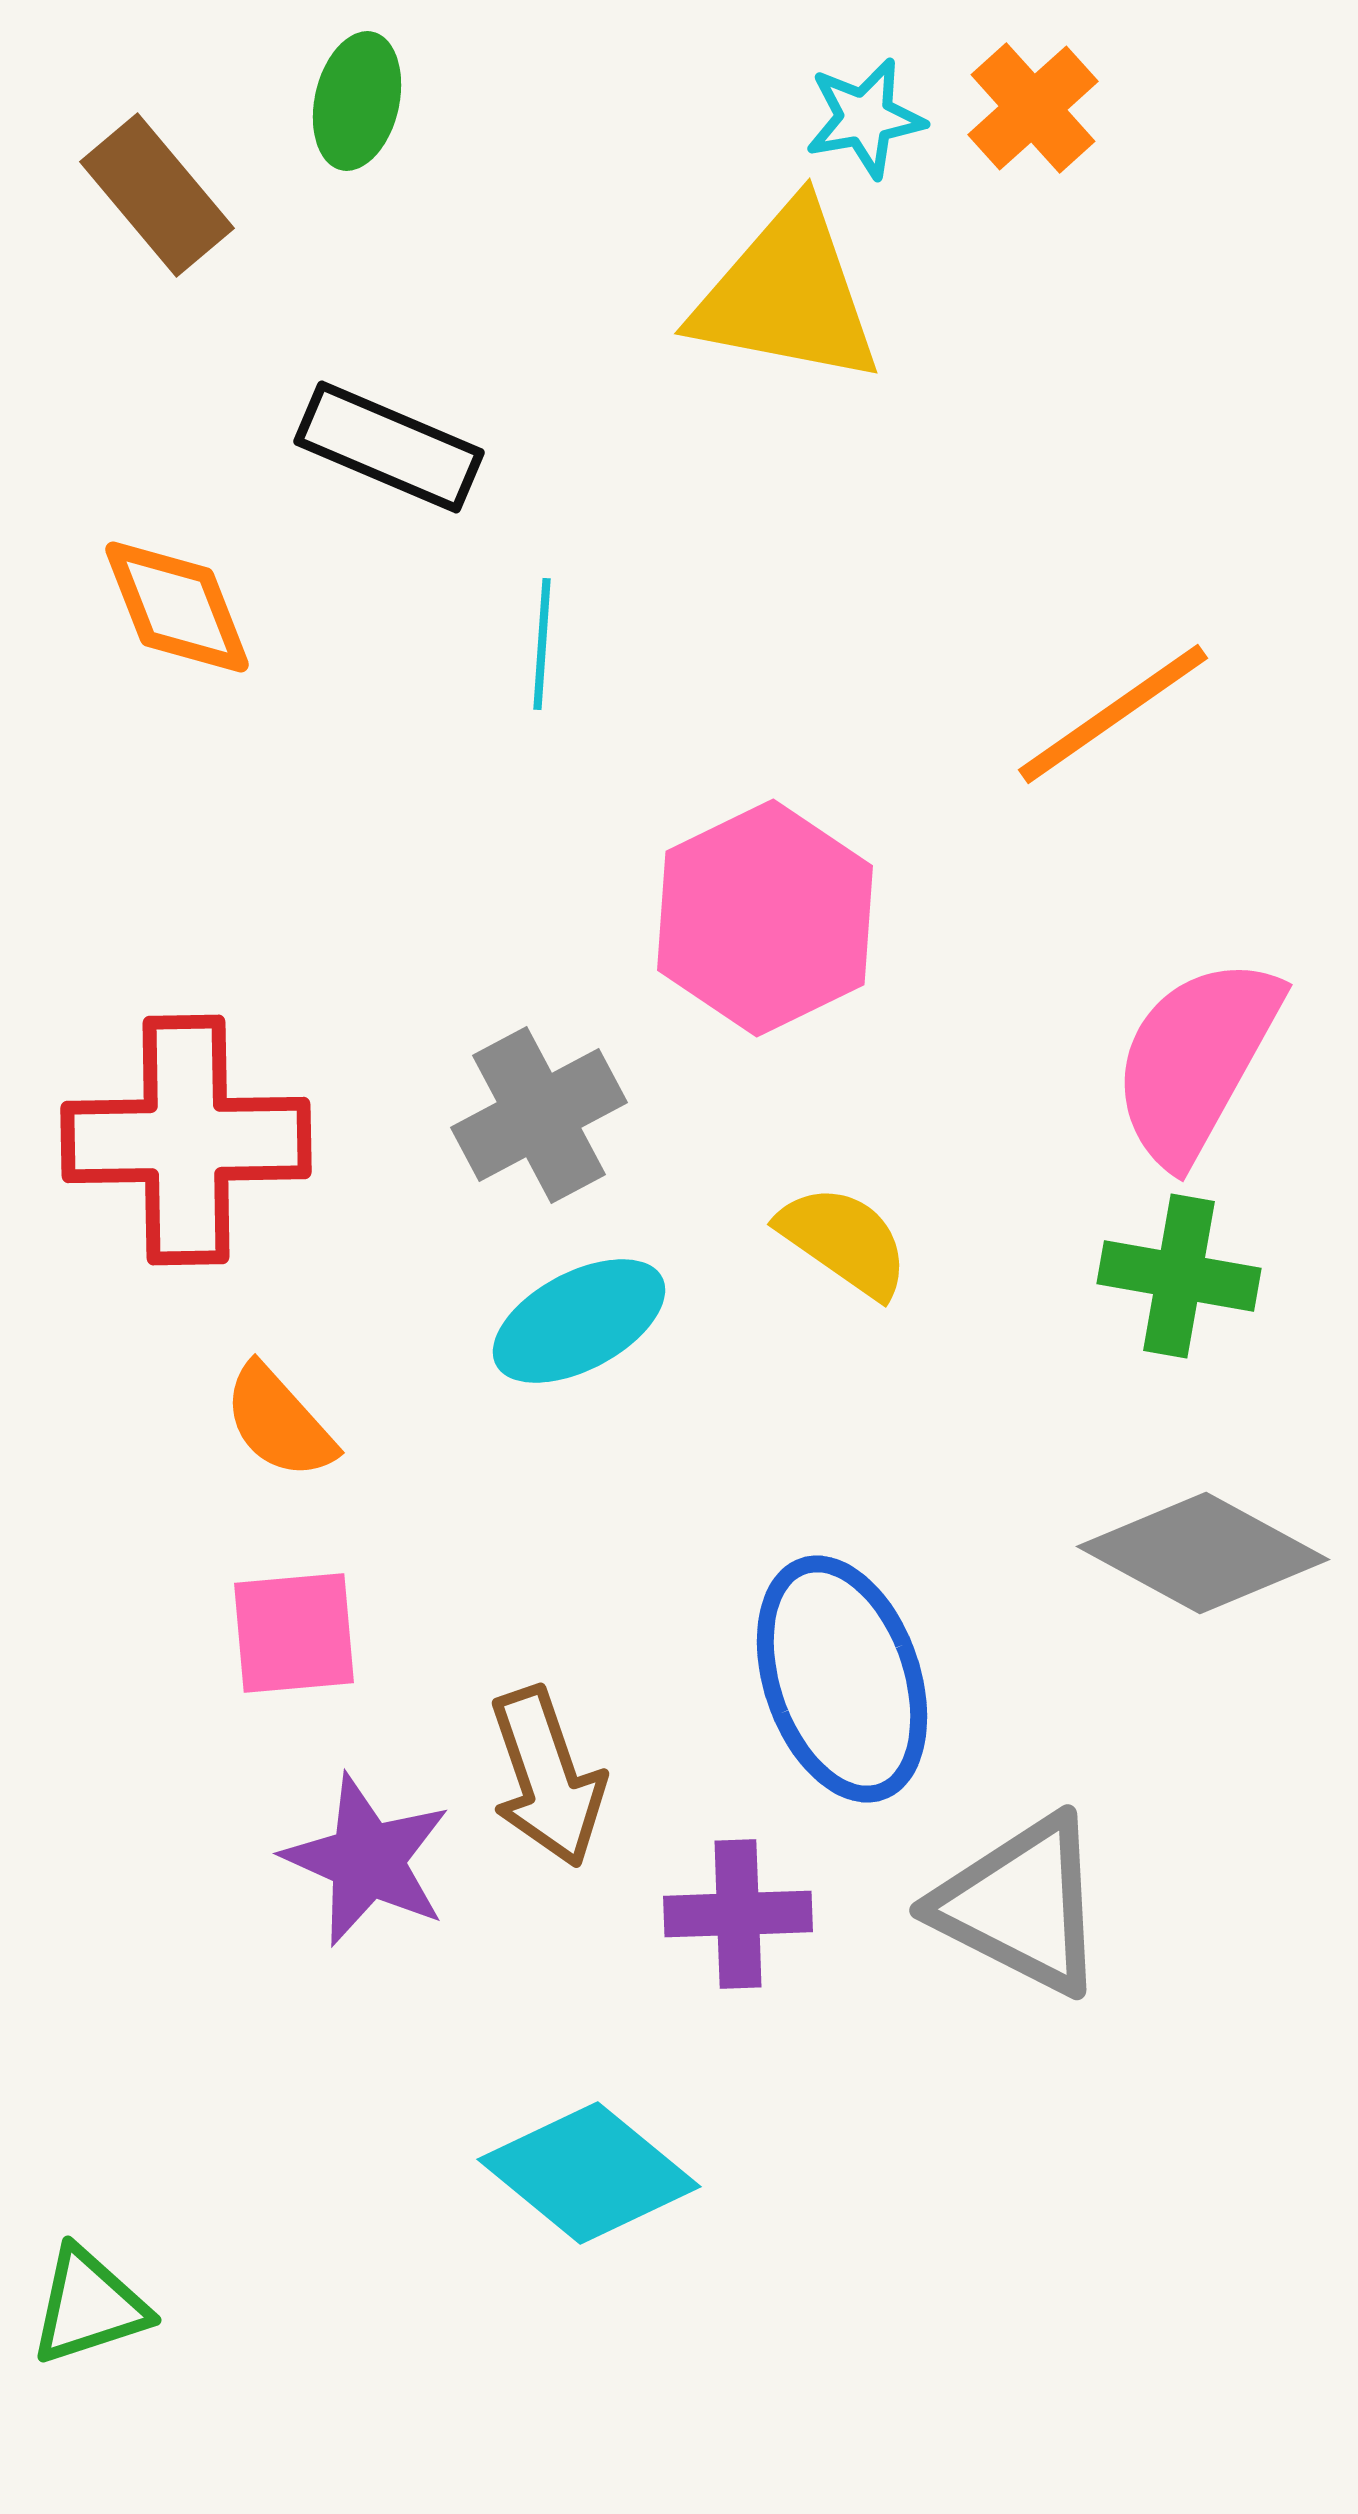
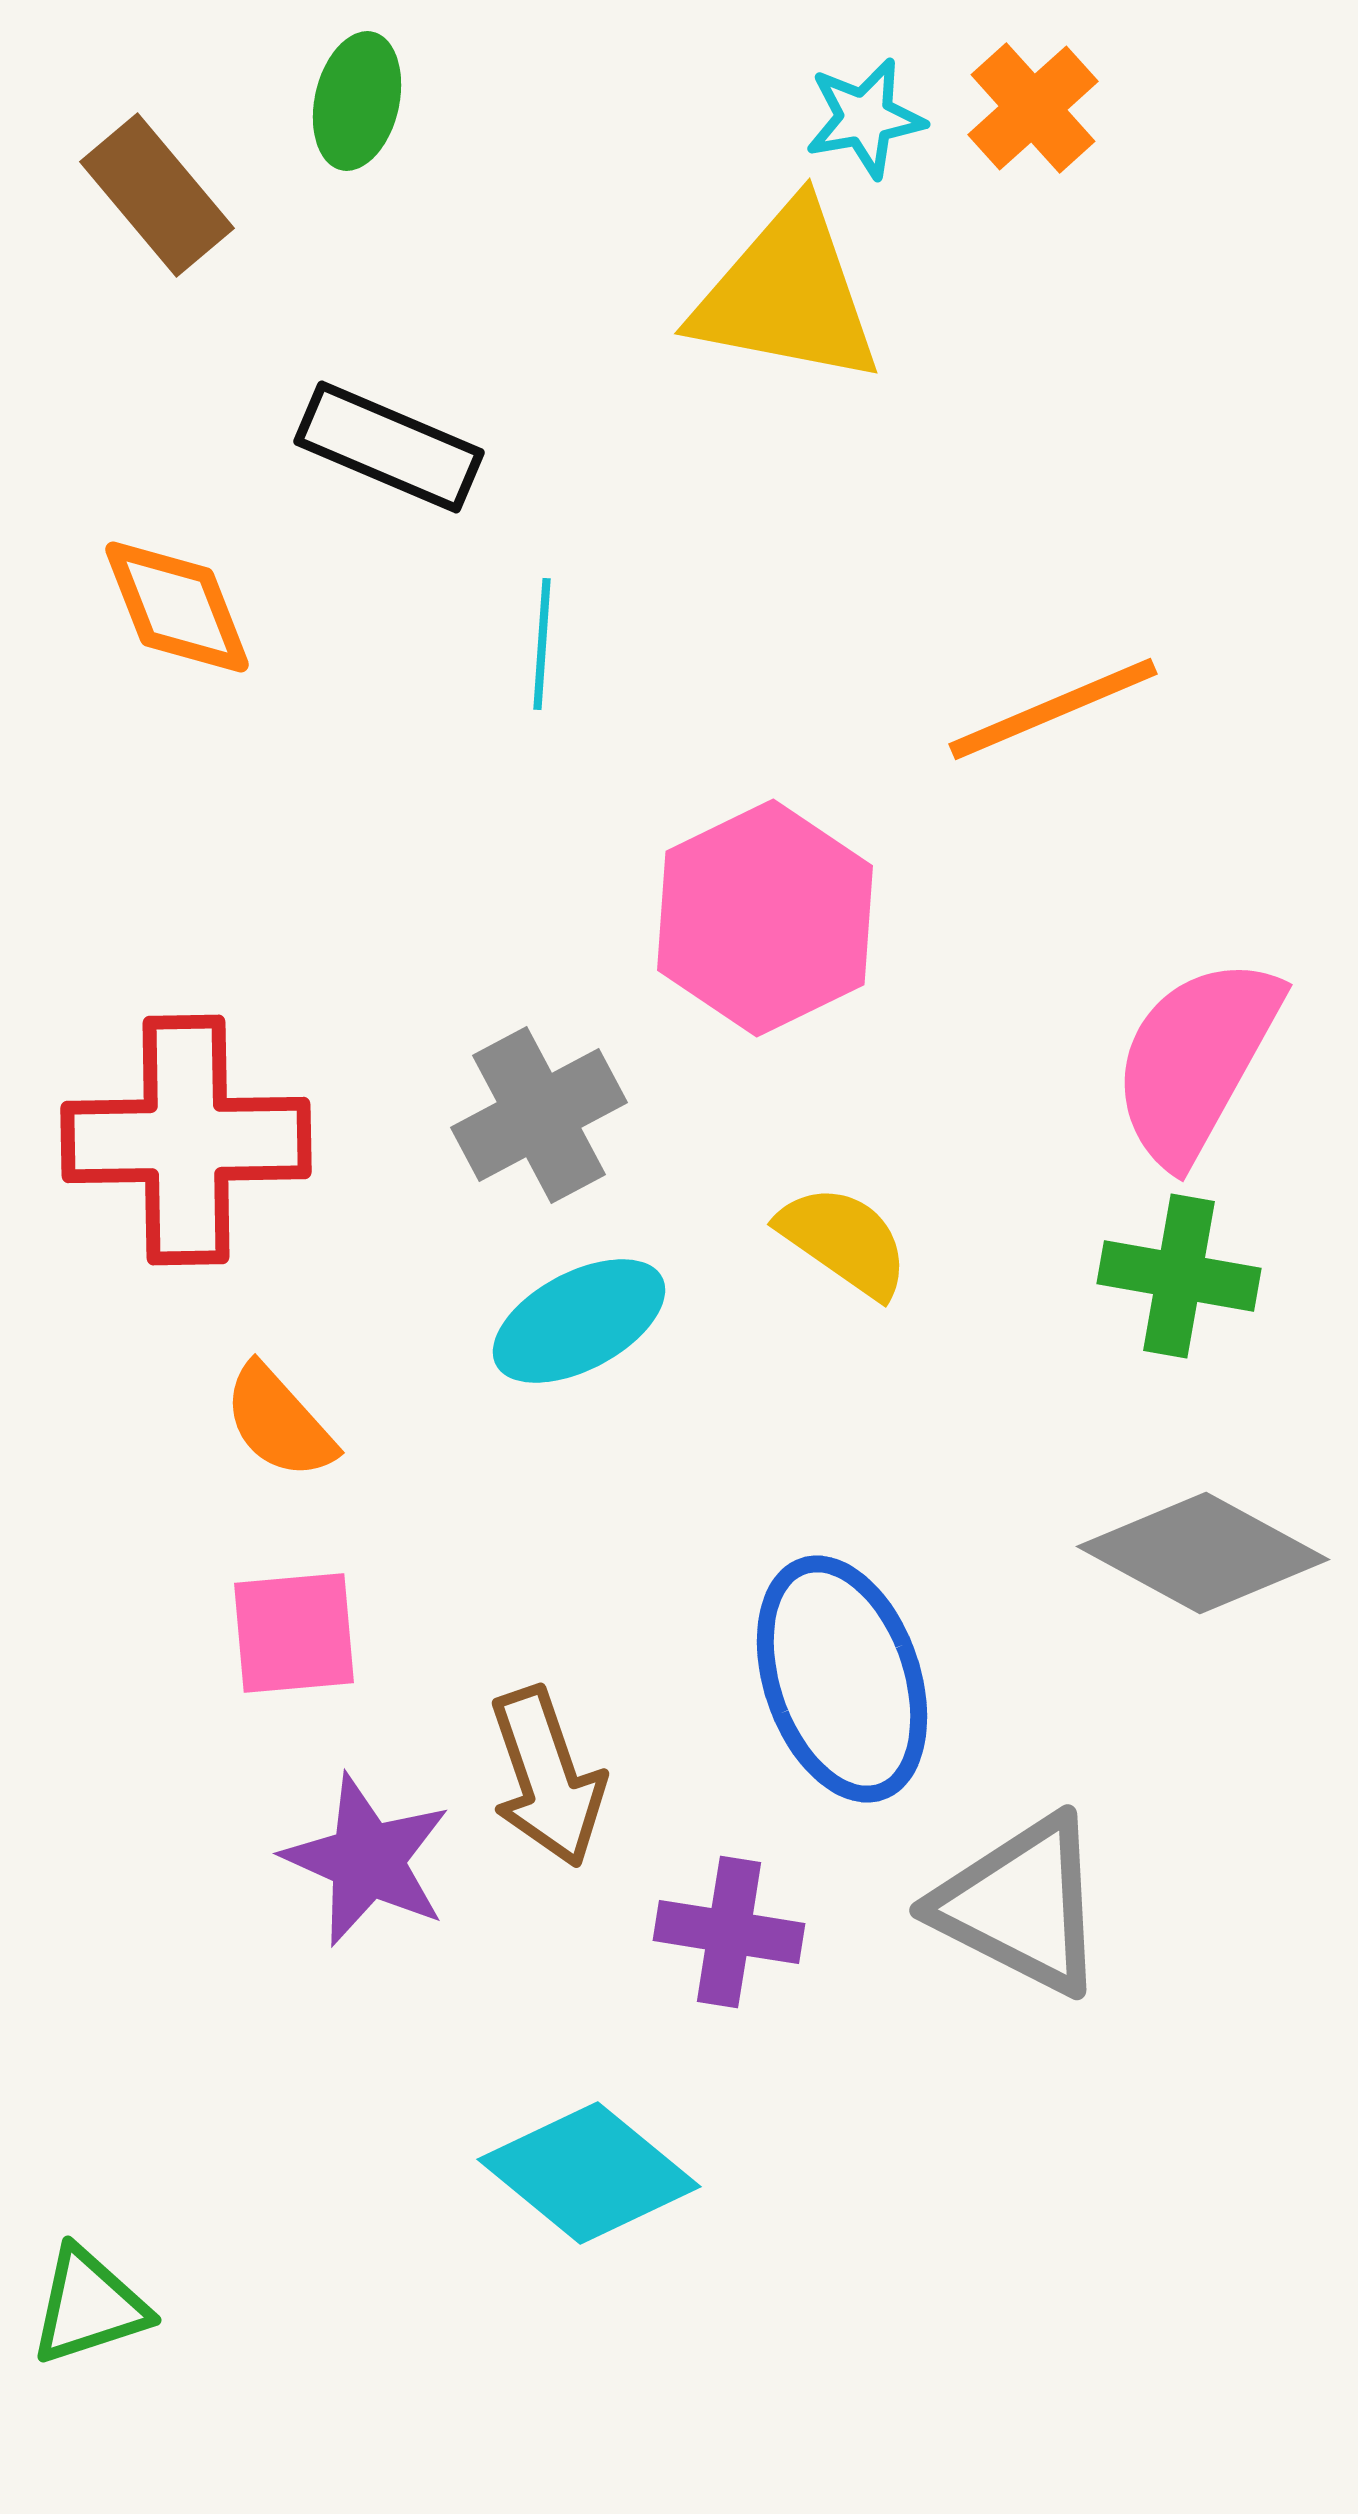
orange line: moved 60 px left, 5 px up; rotated 12 degrees clockwise
purple cross: moved 9 px left, 18 px down; rotated 11 degrees clockwise
